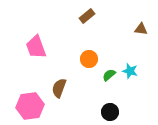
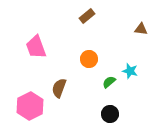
green semicircle: moved 7 px down
pink hexagon: rotated 20 degrees counterclockwise
black circle: moved 2 px down
